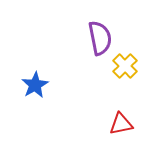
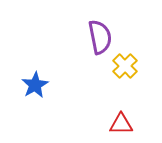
purple semicircle: moved 1 px up
red triangle: rotated 10 degrees clockwise
